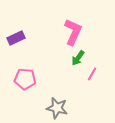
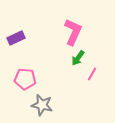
gray star: moved 15 px left, 3 px up
